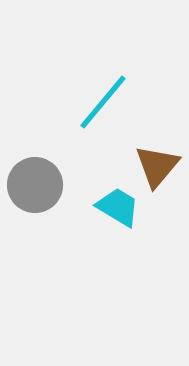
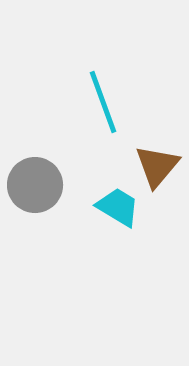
cyan line: rotated 60 degrees counterclockwise
